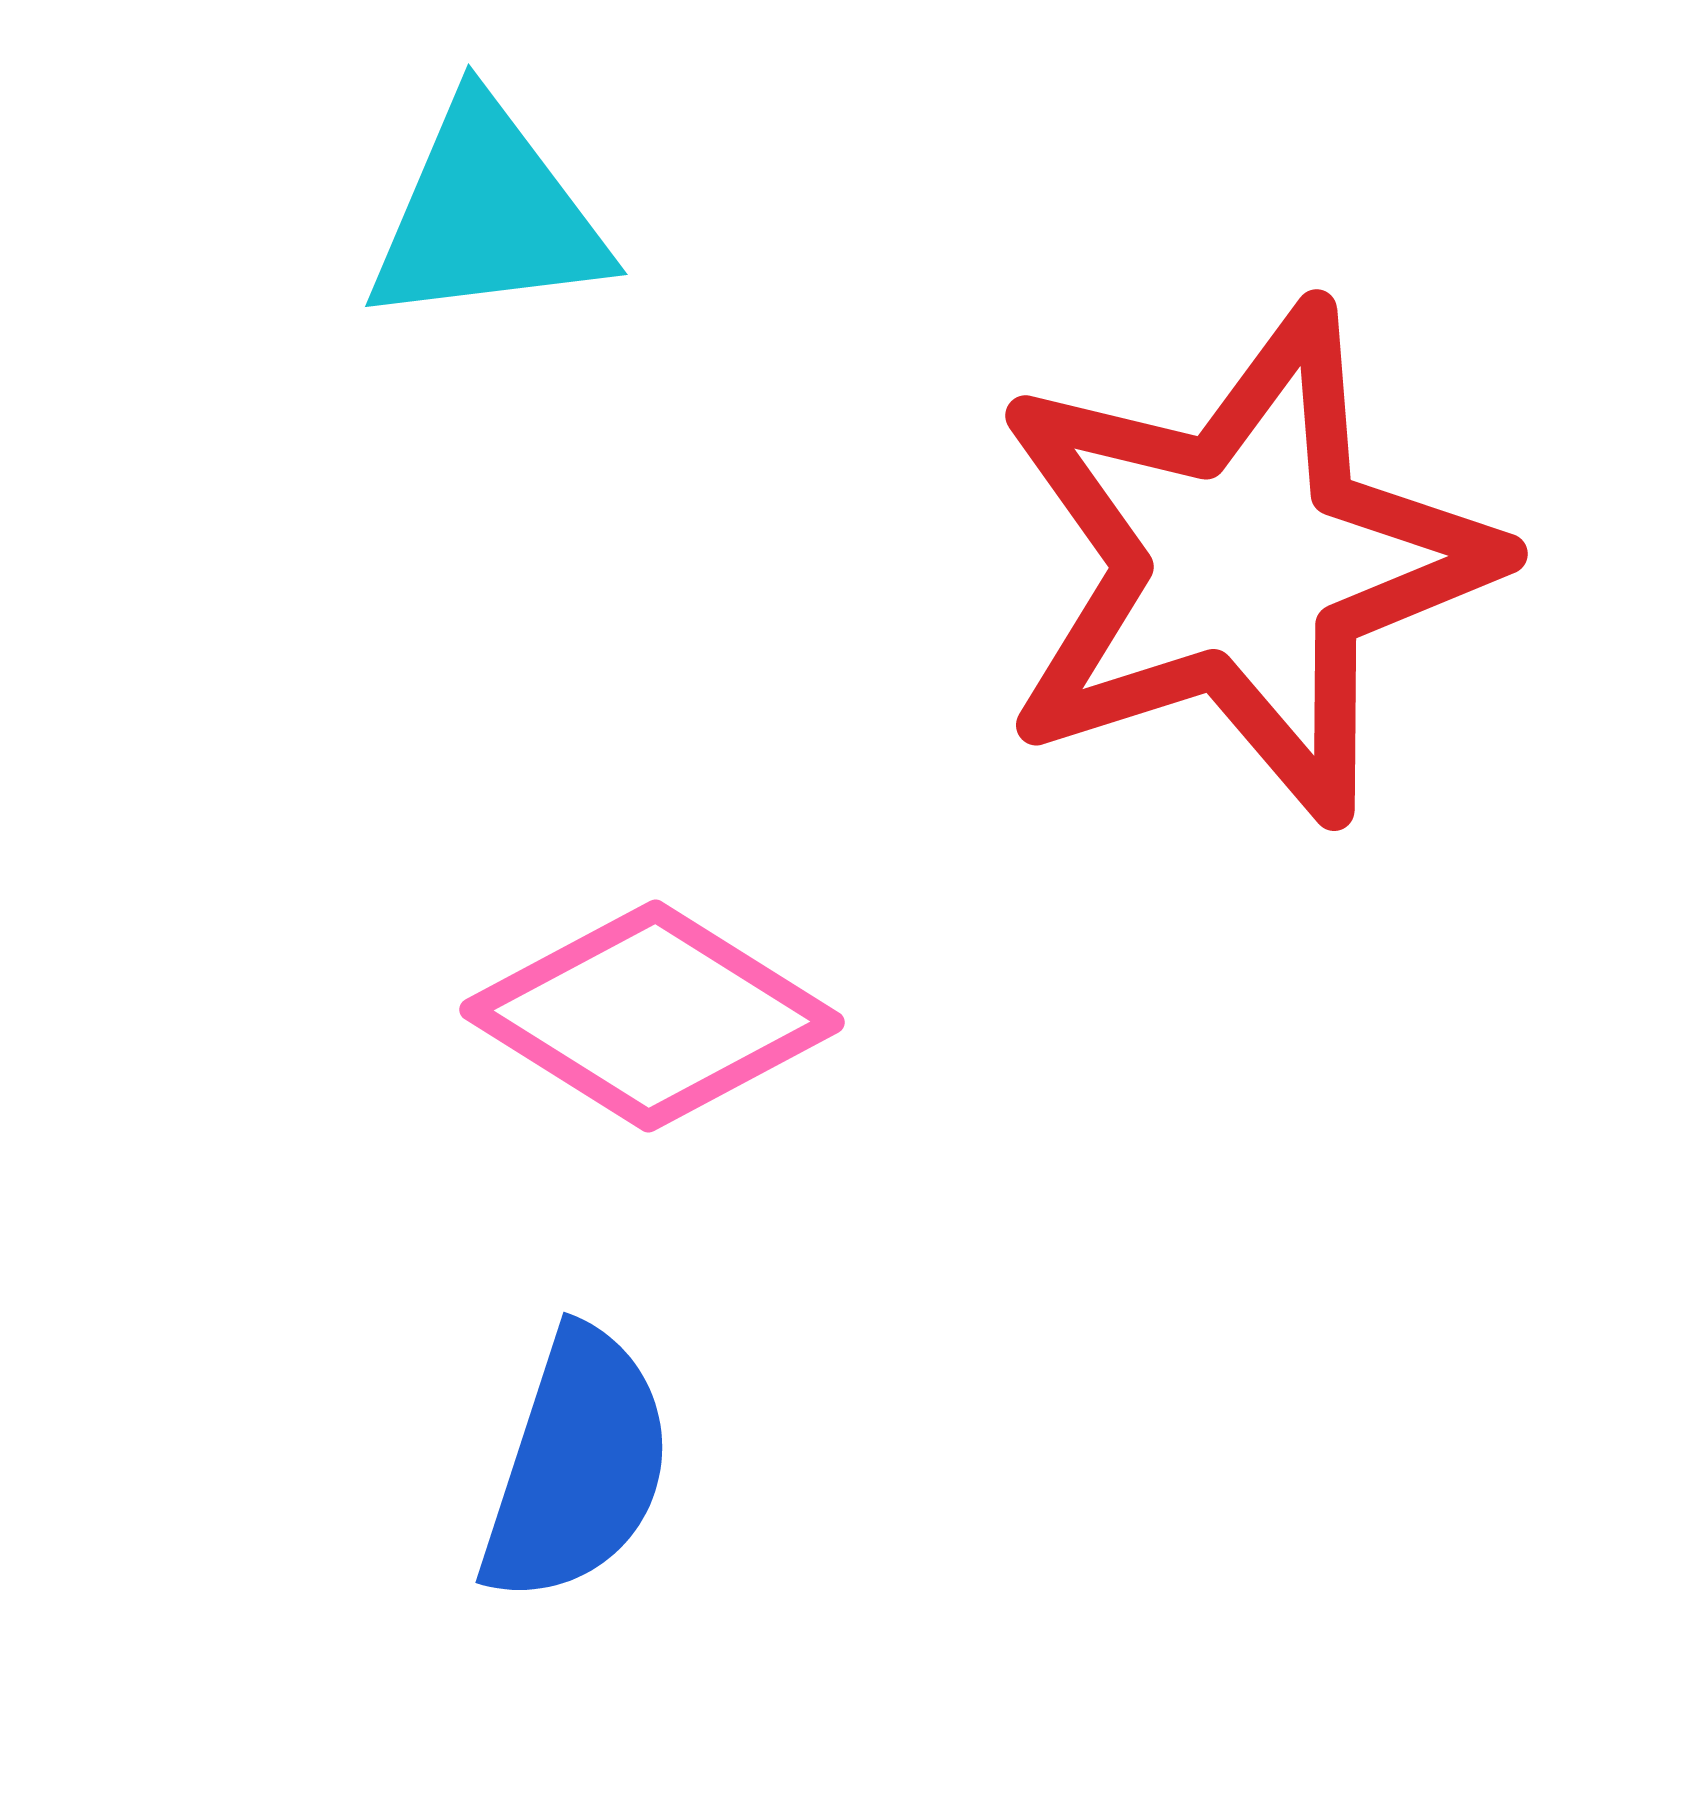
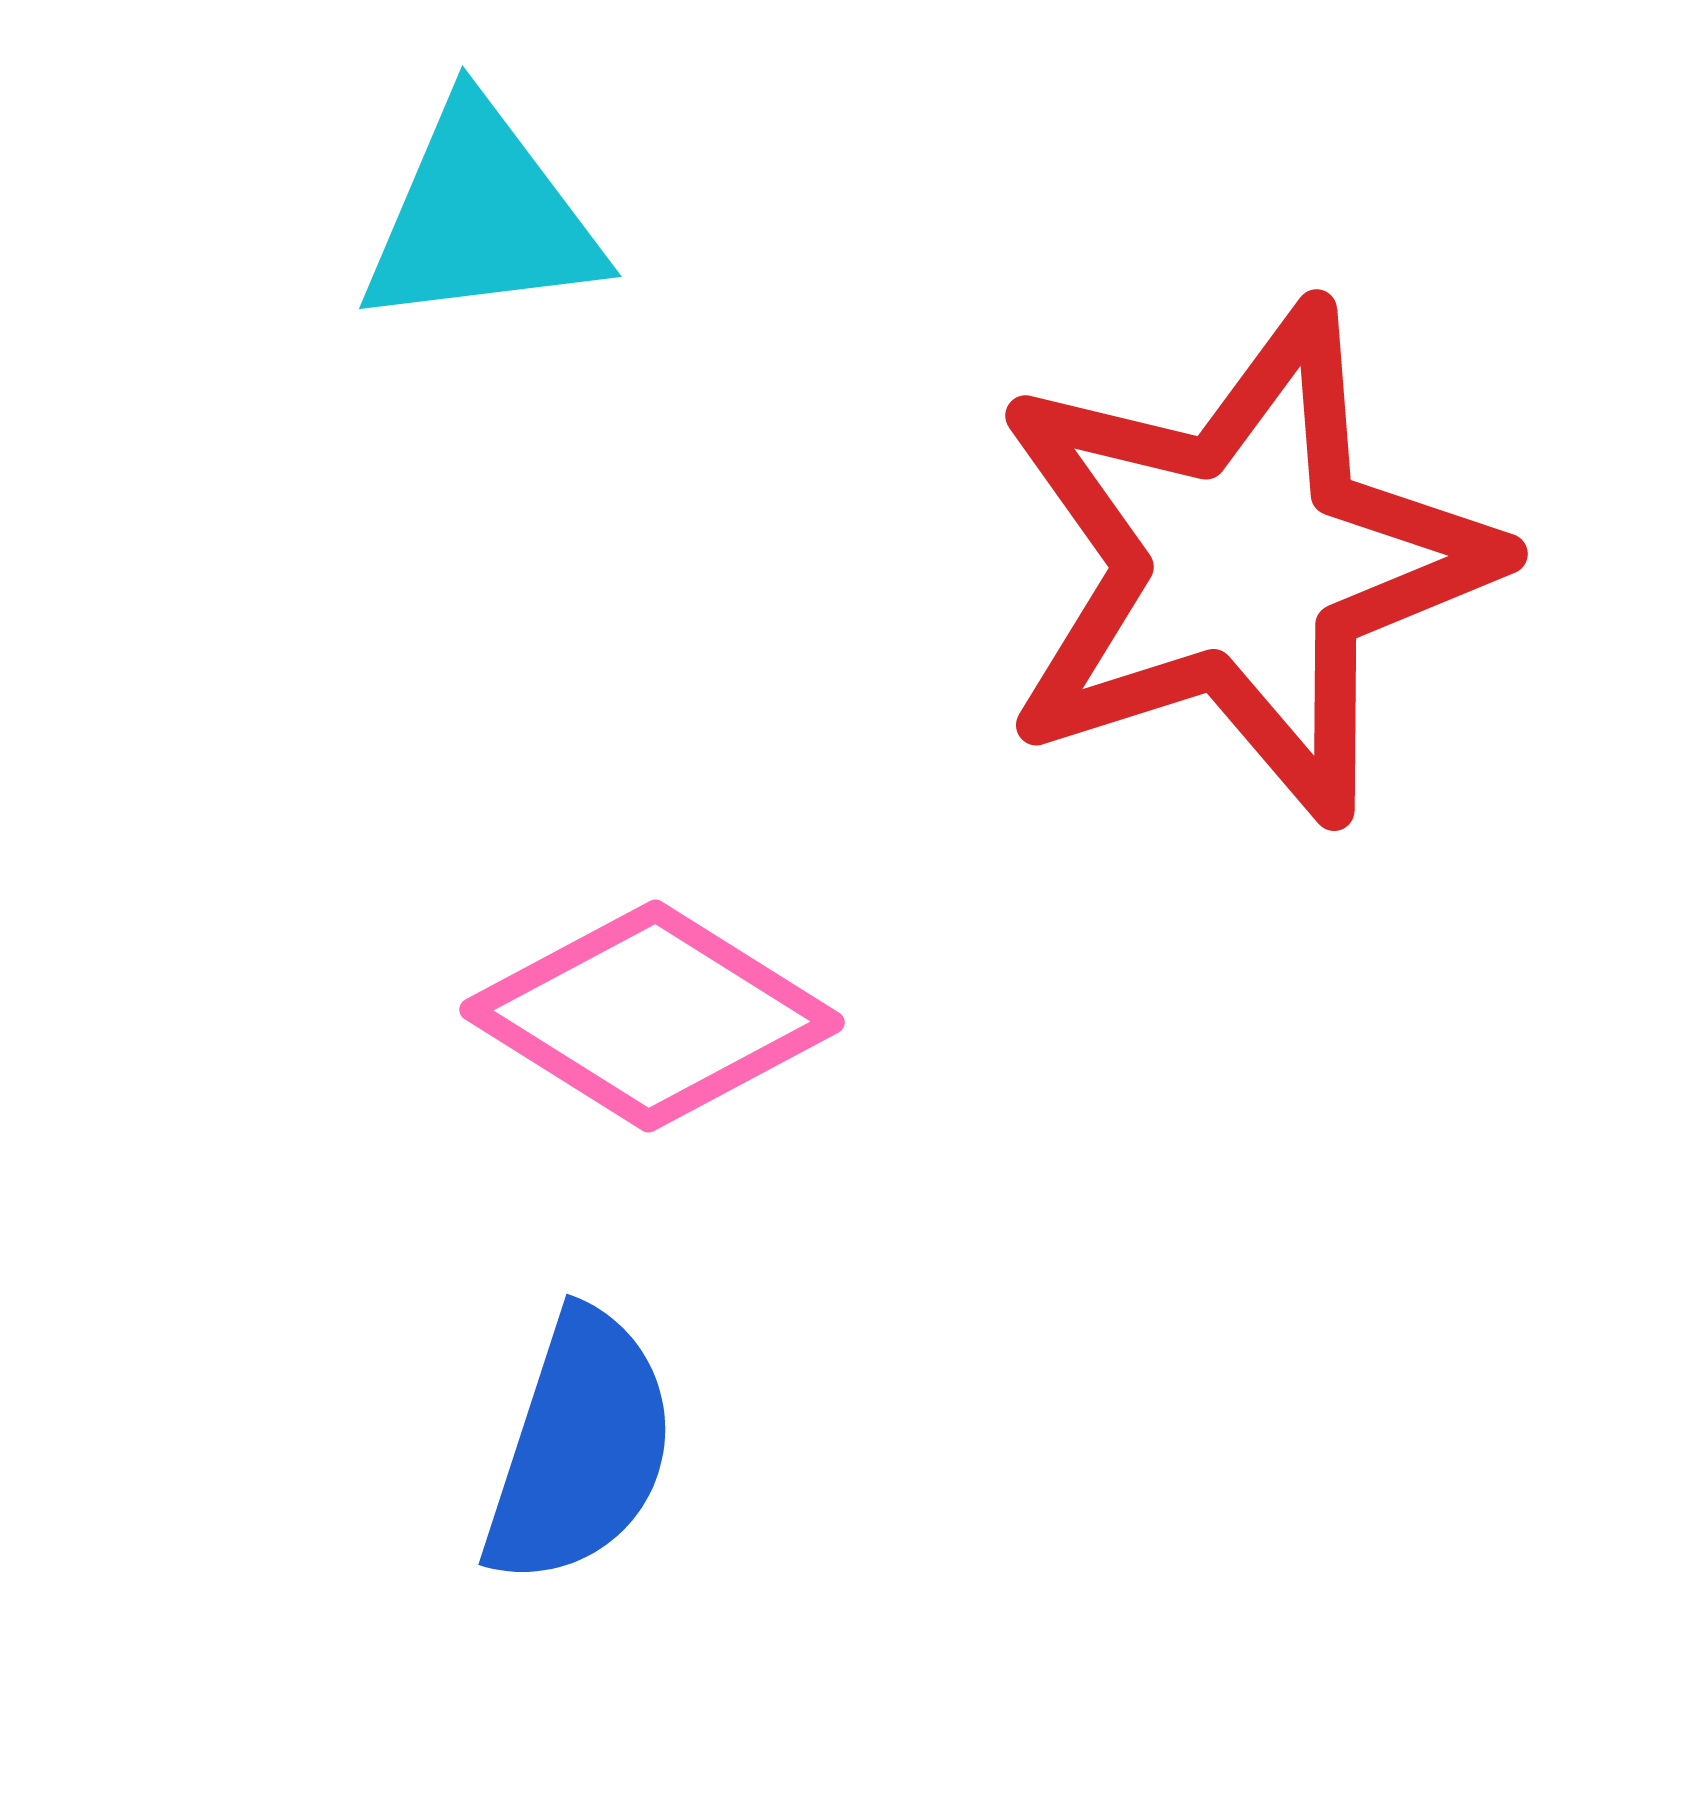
cyan triangle: moved 6 px left, 2 px down
blue semicircle: moved 3 px right, 18 px up
